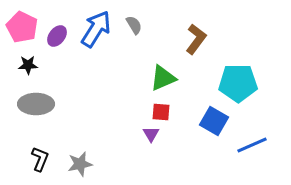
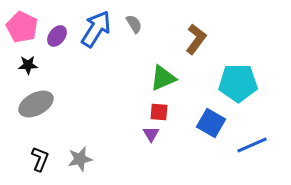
gray semicircle: moved 1 px up
gray ellipse: rotated 28 degrees counterclockwise
red square: moved 2 px left
blue square: moved 3 px left, 2 px down
gray star: moved 5 px up
